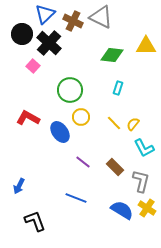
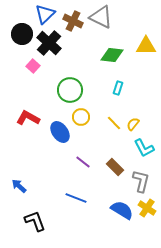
blue arrow: rotated 105 degrees clockwise
